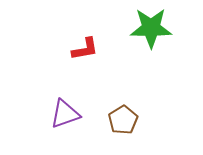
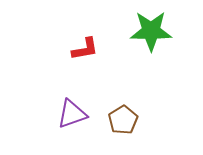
green star: moved 3 px down
purple triangle: moved 7 px right
